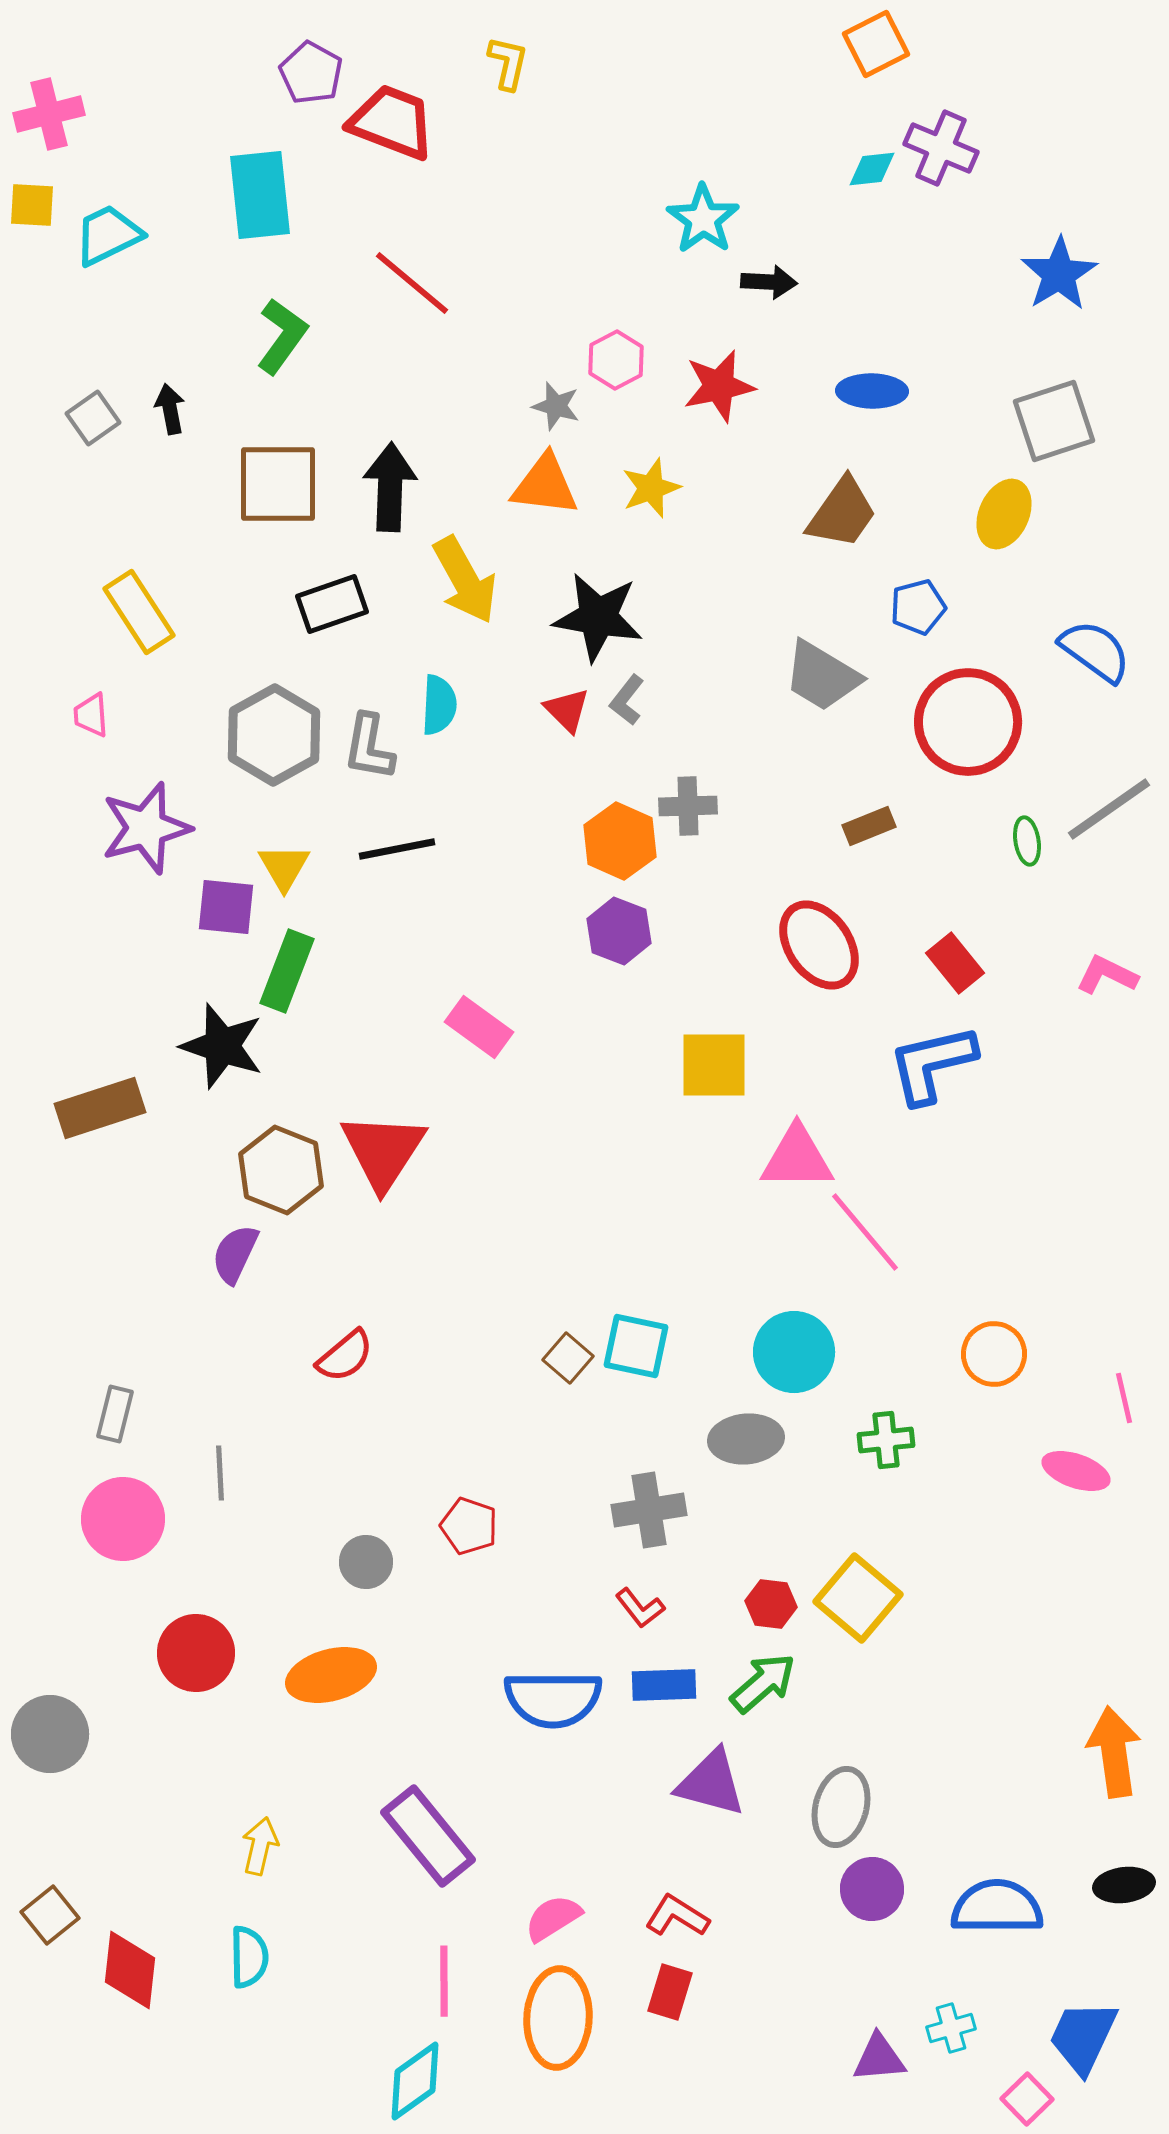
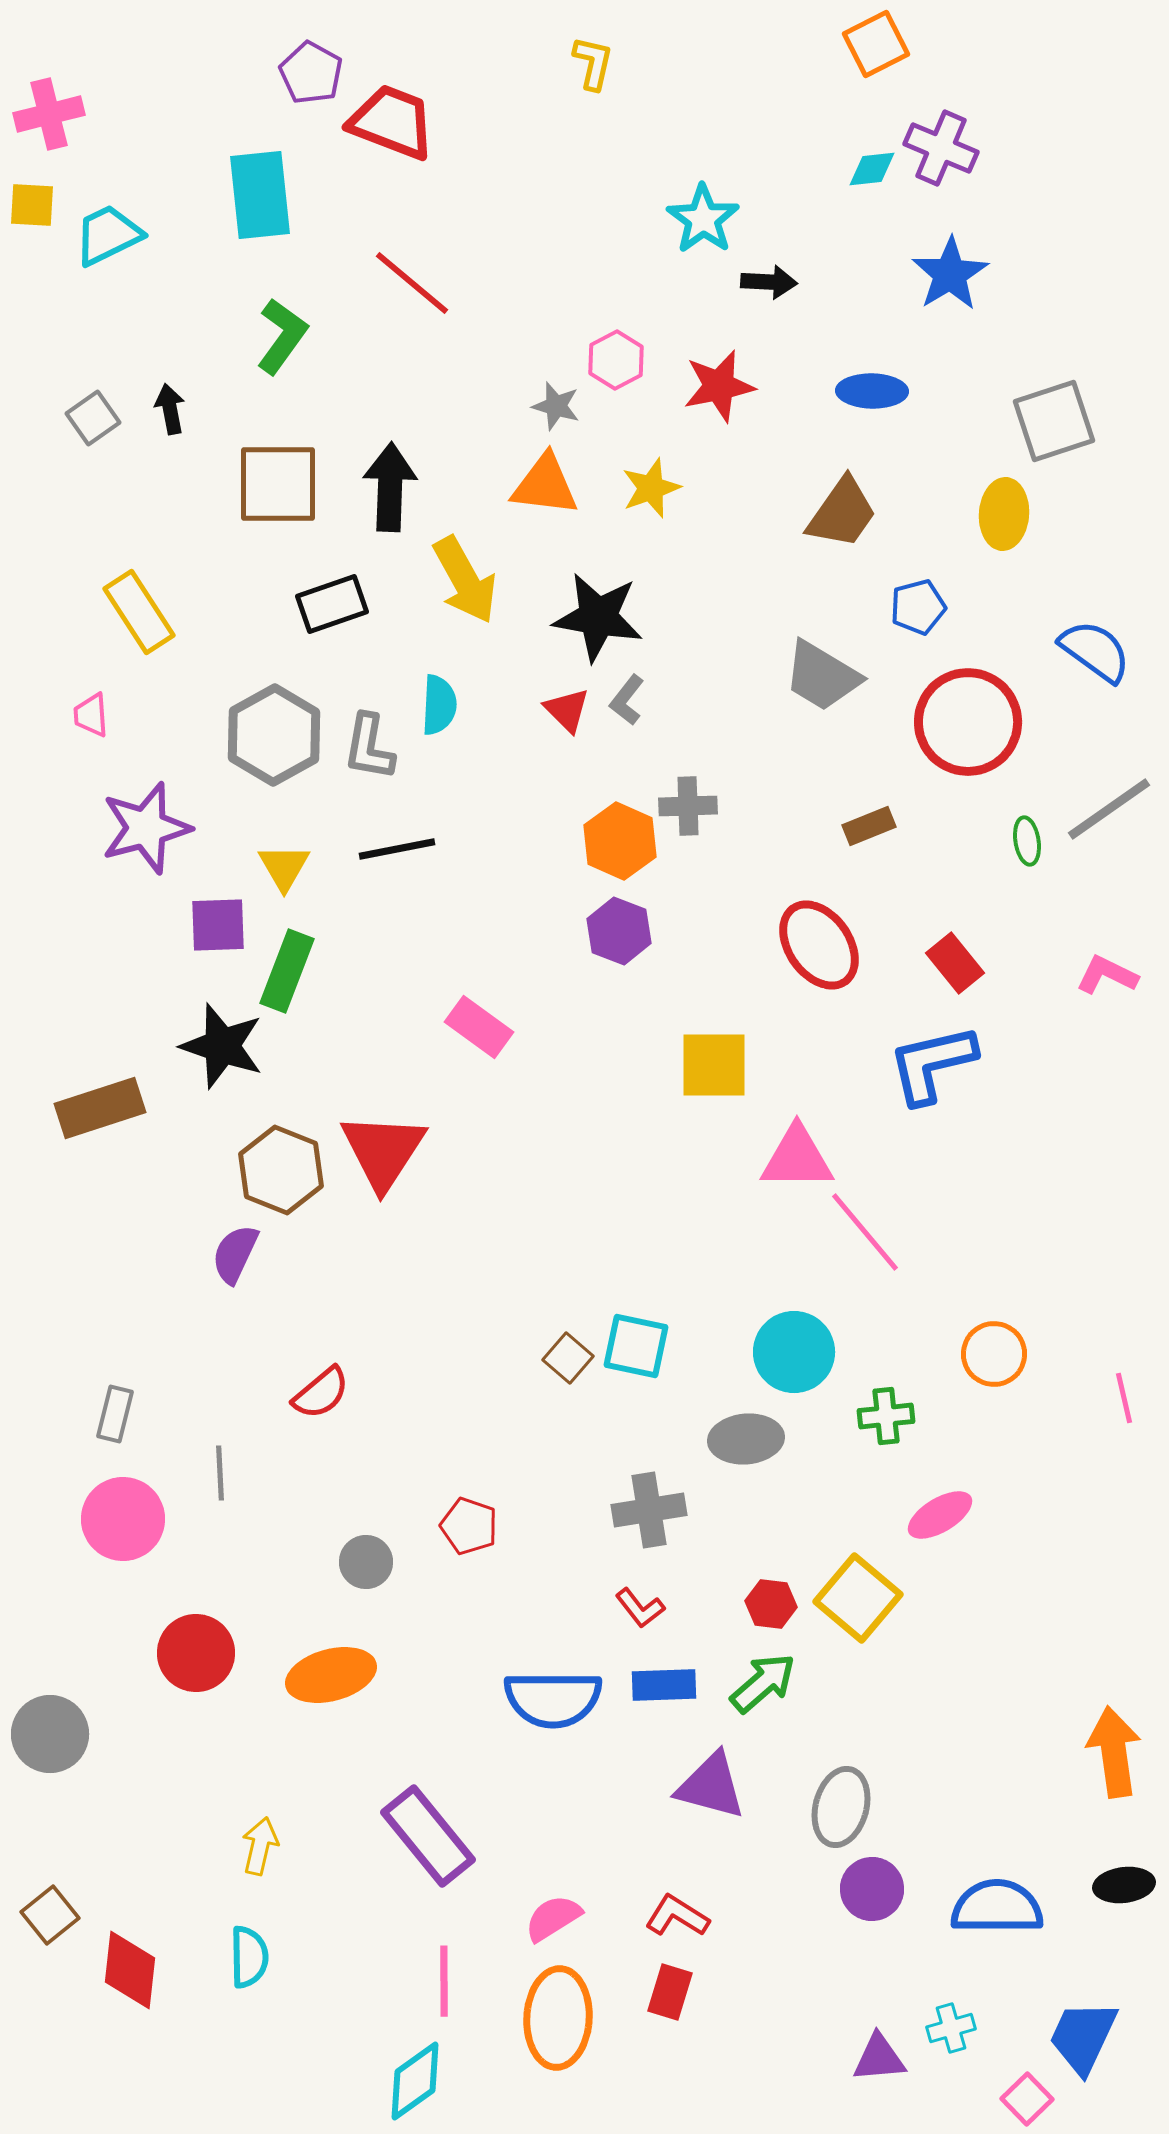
yellow L-shape at (508, 63): moved 85 px right
blue star at (1059, 274): moved 109 px left
yellow ellipse at (1004, 514): rotated 20 degrees counterclockwise
purple square at (226, 907): moved 8 px left, 18 px down; rotated 8 degrees counterclockwise
red semicircle at (345, 1356): moved 24 px left, 37 px down
green cross at (886, 1440): moved 24 px up
pink ellipse at (1076, 1471): moved 136 px left, 44 px down; rotated 50 degrees counterclockwise
purple triangle at (711, 1783): moved 3 px down
